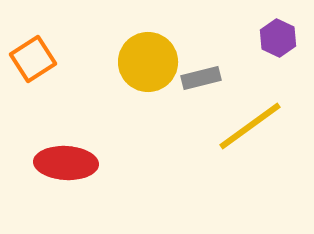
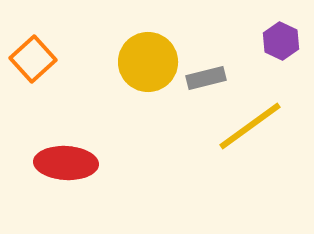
purple hexagon: moved 3 px right, 3 px down
orange square: rotated 9 degrees counterclockwise
gray rectangle: moved 5 px right
